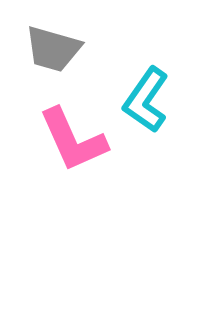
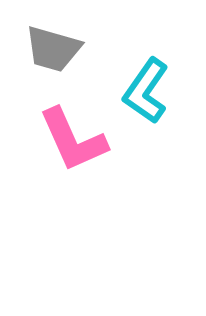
cyan L-shape: moved 9 px up
